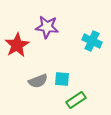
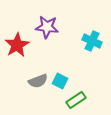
cyan square: moved 2 px left, 2 px down; rotated 21 degrees clockwise
